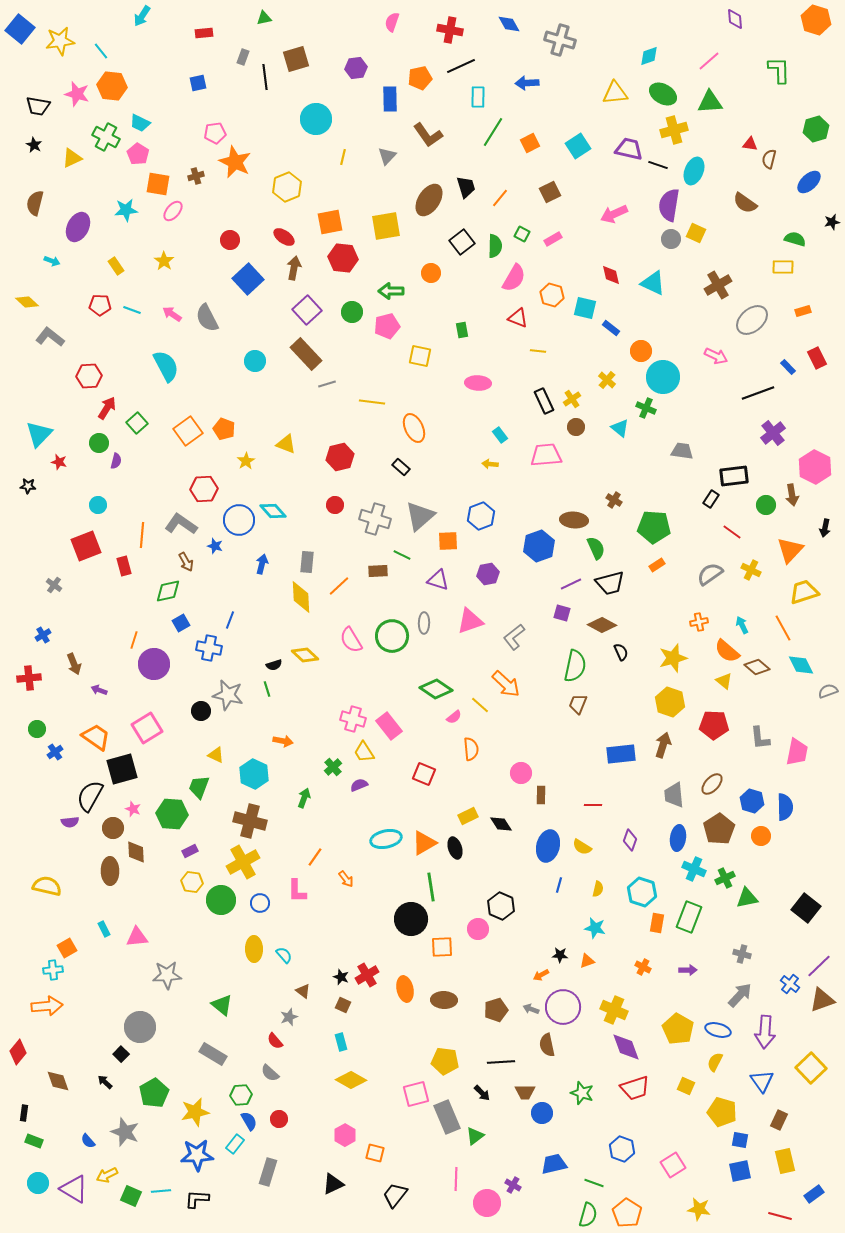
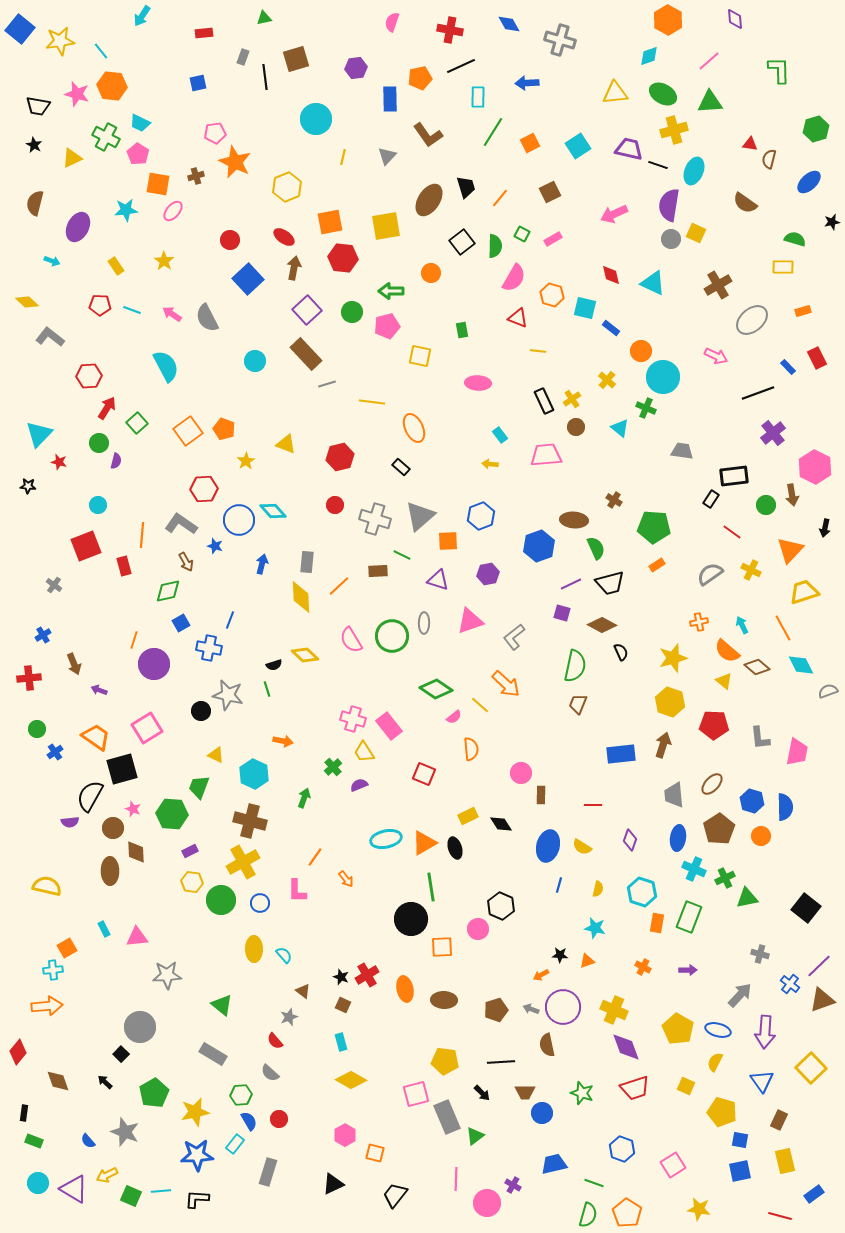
orange hexagon at (816, 20): moved 148 px left; rotated 12 degrees clockwise
gray cross at (742, 954): moved 18 px right
